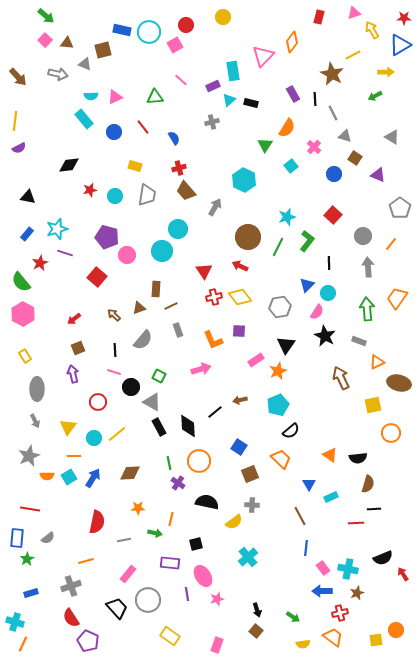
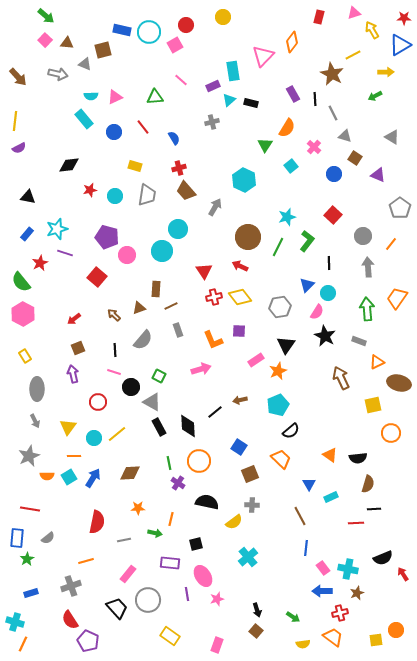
red semicircle at (71, 618): moved 1 px left, 2 px down
